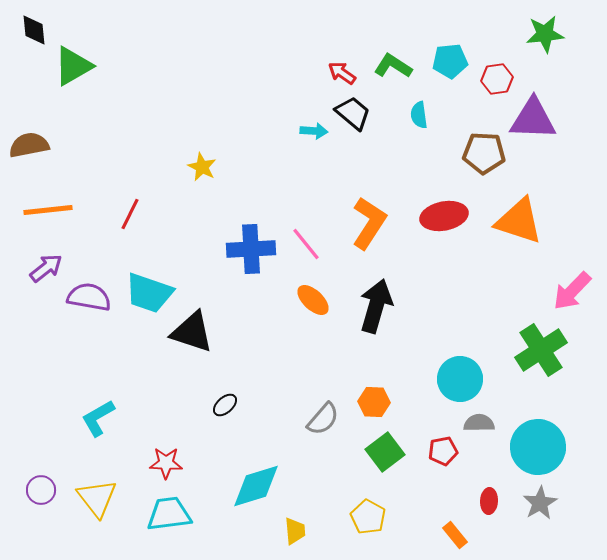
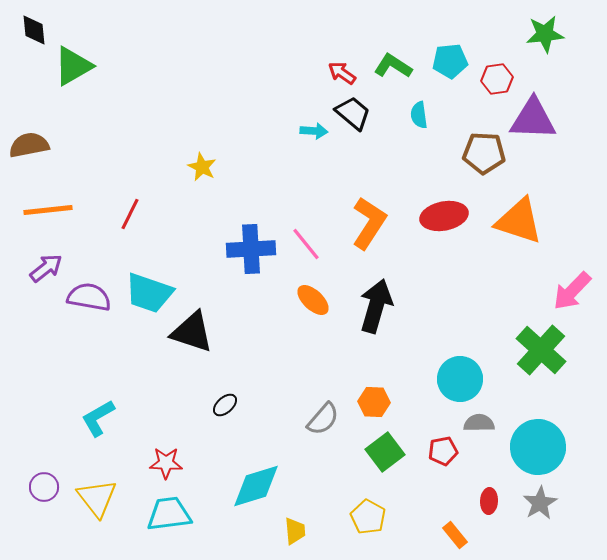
green cross at (541, 350): rotated 15 degrees counterclockwise
purple circle at (41, 490): moved 3 px right, 3 px up
